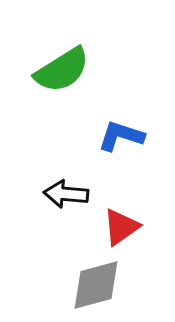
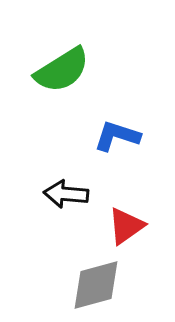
blue L-shape: moved 4 px left
red triangle: moved 5 px right, 1 px up
